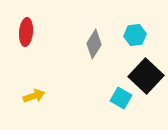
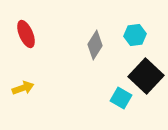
red ellipse: moved 2 px down; rotated 28 degrees counterclockwise
gray diamond: moved 1 px right, 1 px down
yellow arrow: moved 11 px left, 8 px up
